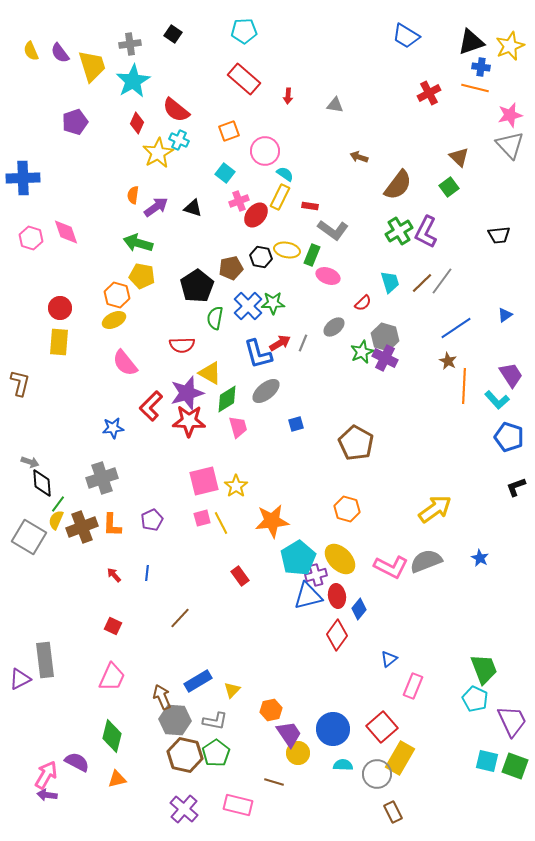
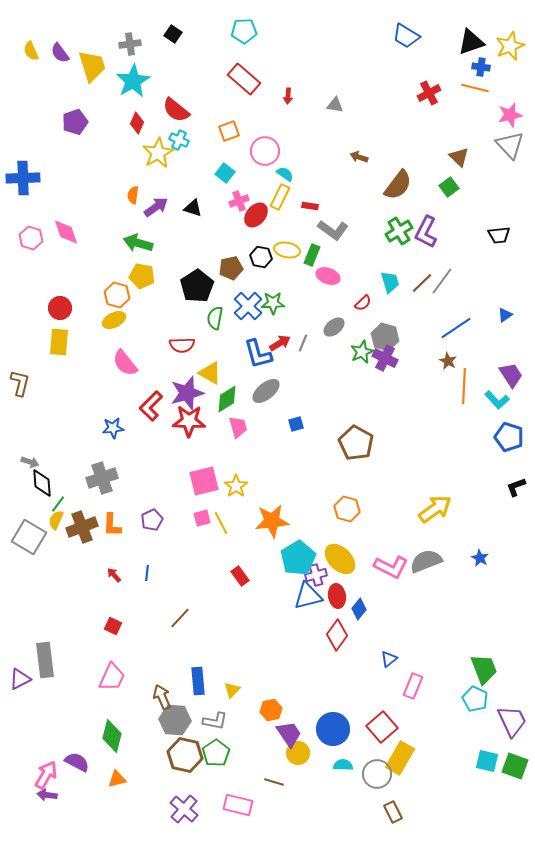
blue rectangle at (198, 681): rotated 64 degrees counterclockwise
